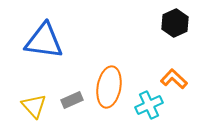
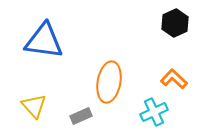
orange ellipse: moved 5 px up
gray rectangle: moved 9 px right, 16 px down
cyan cross: moved 5 px right, 7 px down
